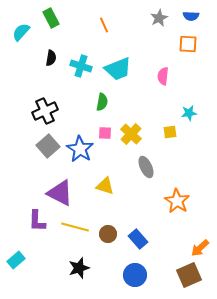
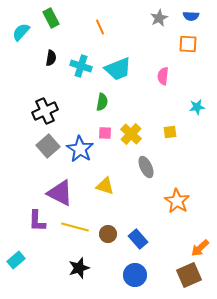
orange line: moved 4 px left, 2 px down
cyan star: moved 8 px right, 6 px up
